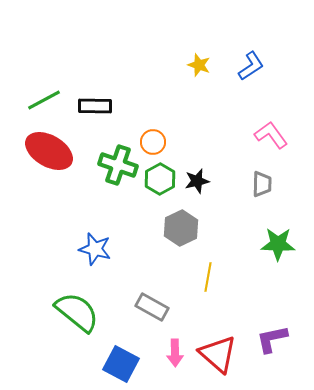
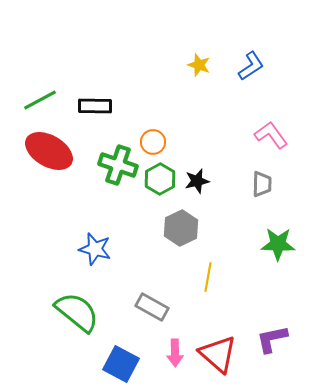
green line: moved 4 px left
